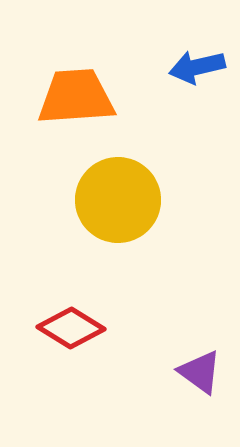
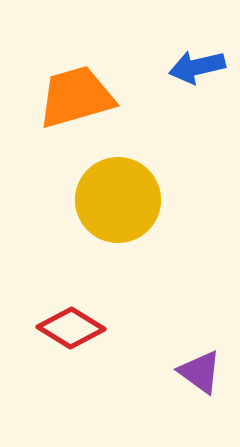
orange trapezoid: rotated 12 degrees counterclockwise
